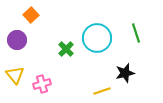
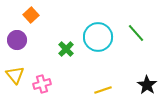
green line: rotated 24 degrees counterclockwise
cyan circle: moved 1 px right, 1 px up
black star: moved 22 px right, 12 px down; rotated 24 degrees counterclockwise
yellow line: moved 1 px right, 1 px up
